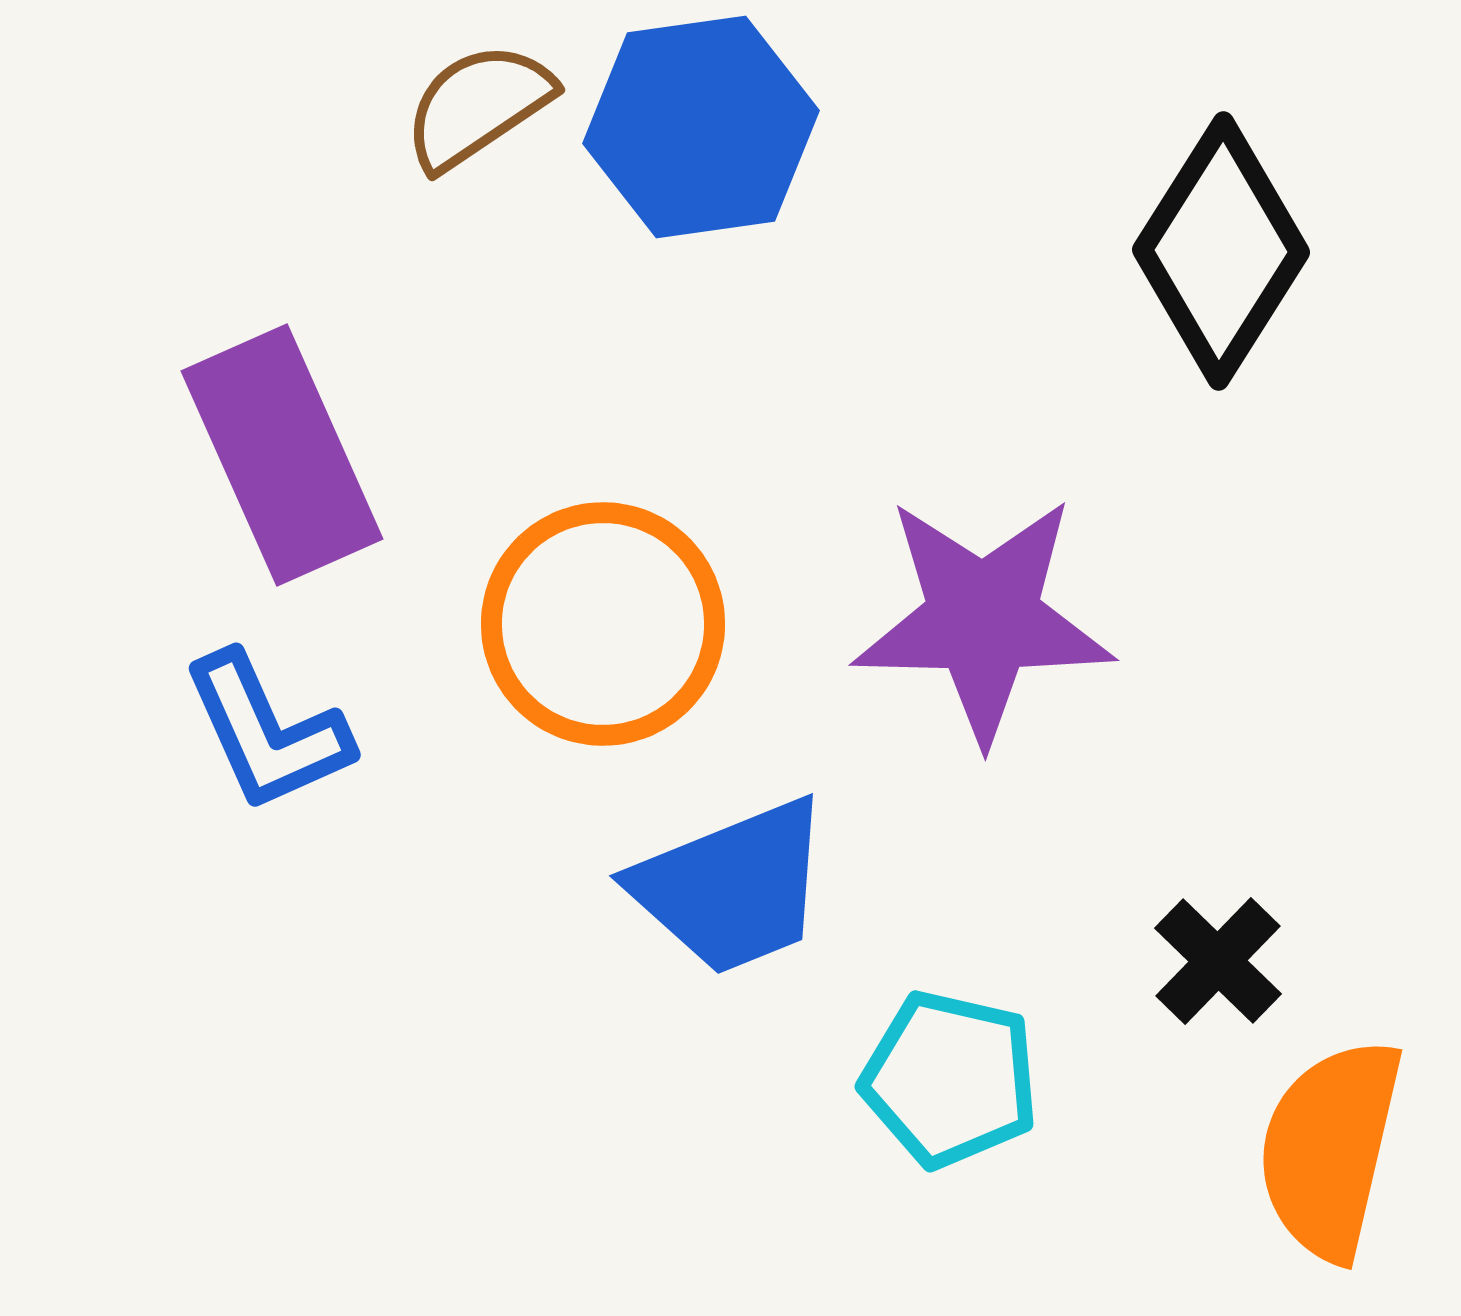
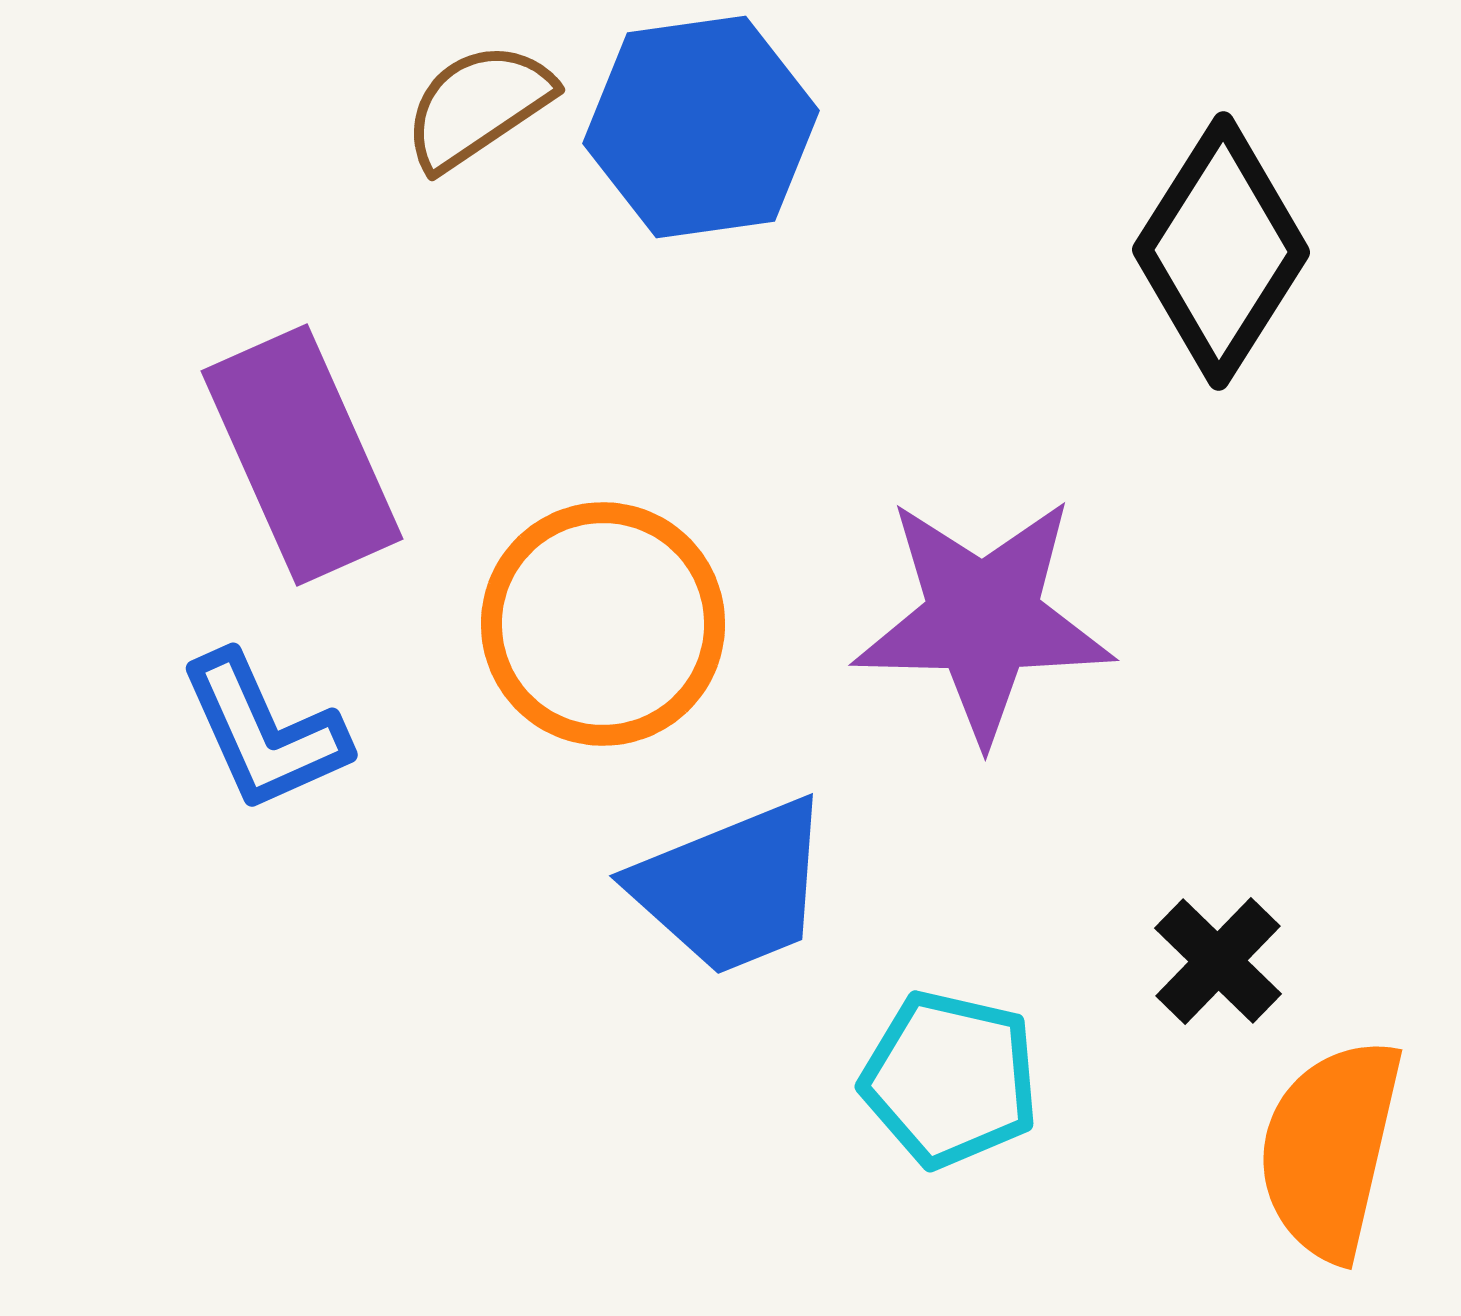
purple rectangle: moved 20 px right
blue L-shape: moved 3 px left
